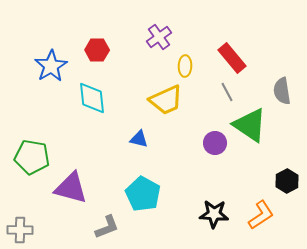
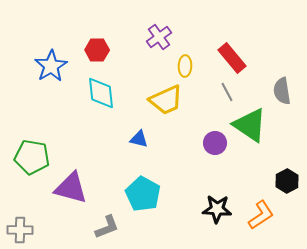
cyan diamond: moved 9 px right, 5 px up
black star: moved 3 px right, 5 px up
